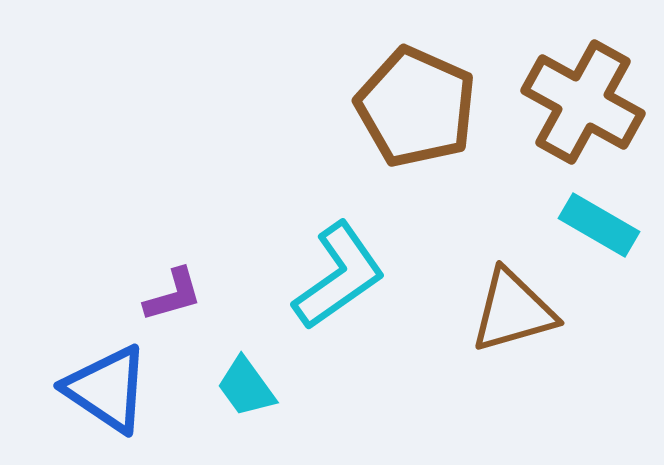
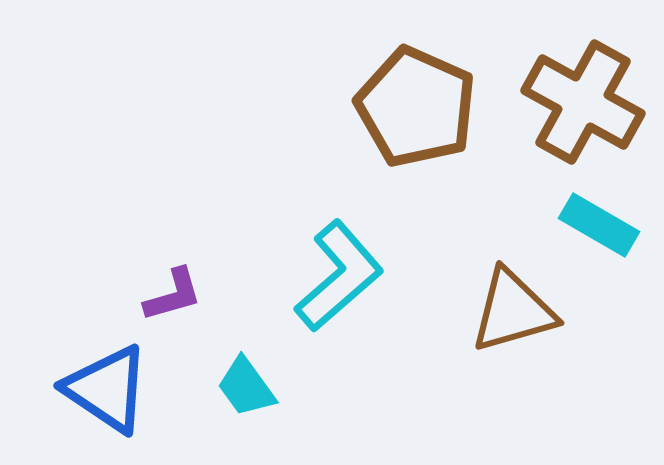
cyan L-shape: rotated 6 degrees counterclockwise
